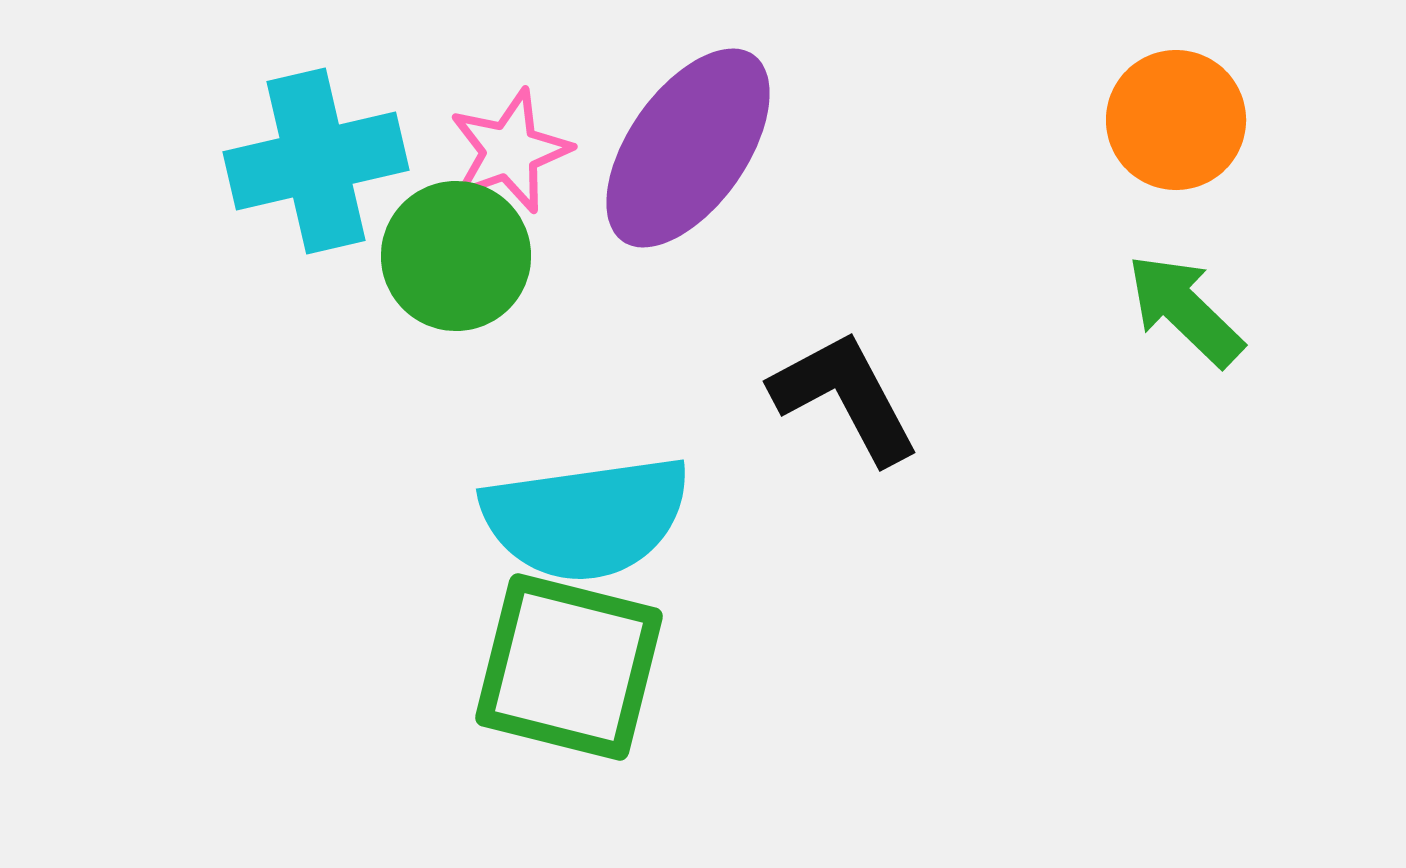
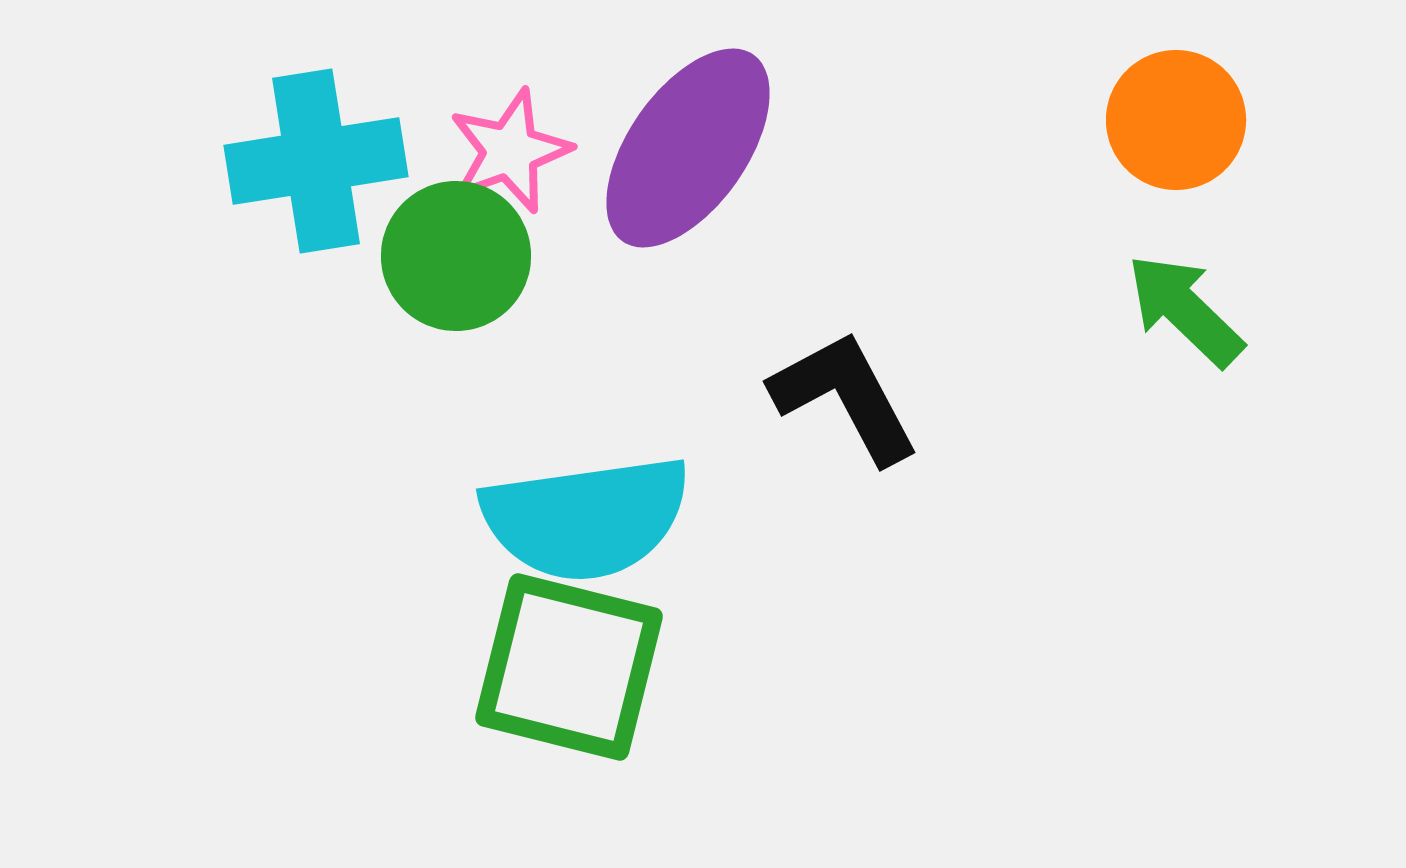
cyan cross: rotated 4 degrees clockwise
